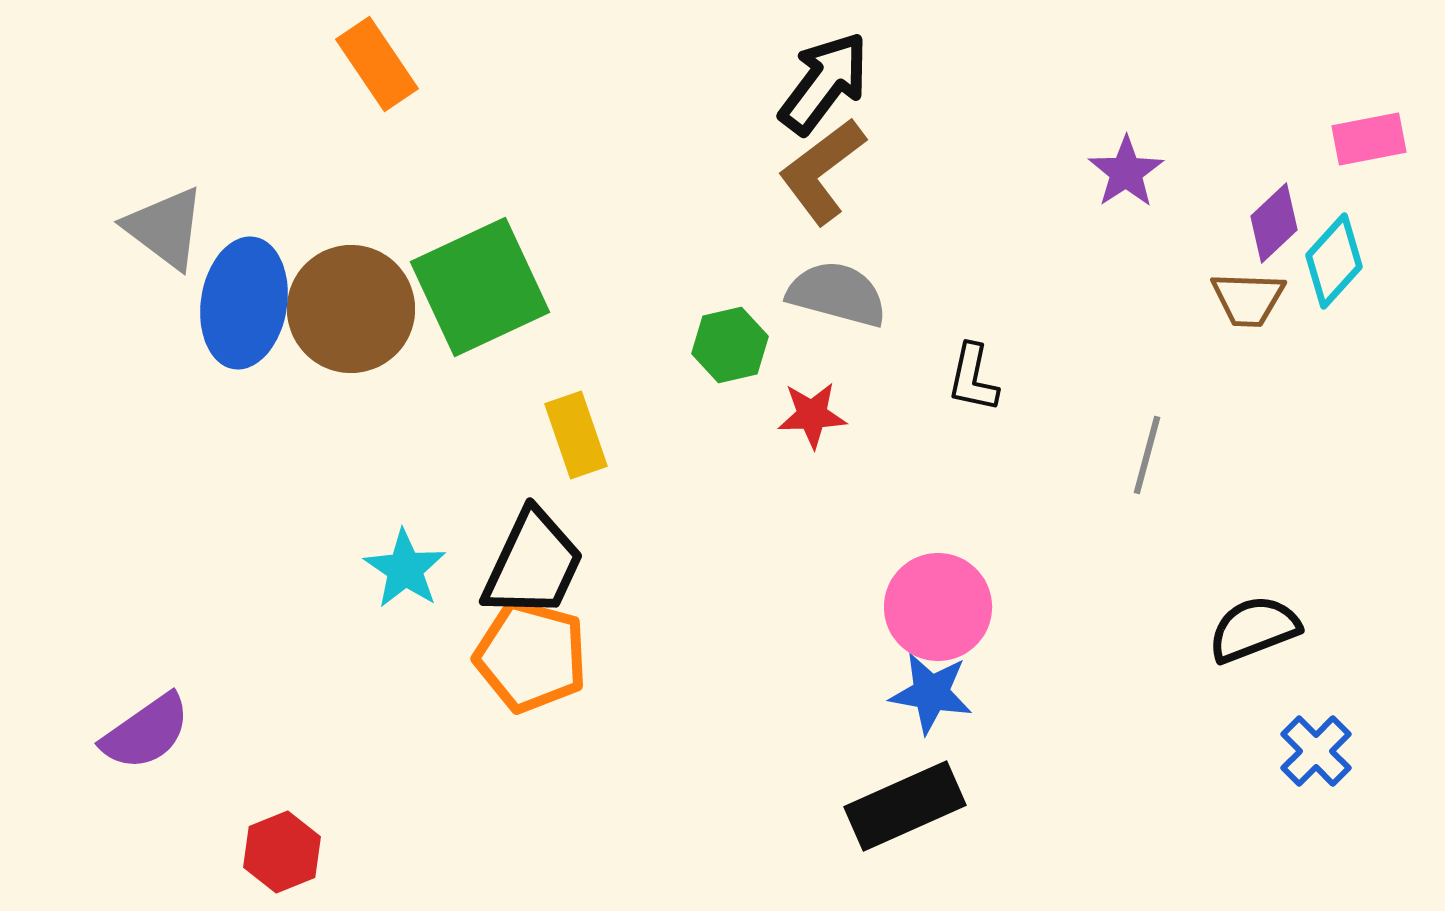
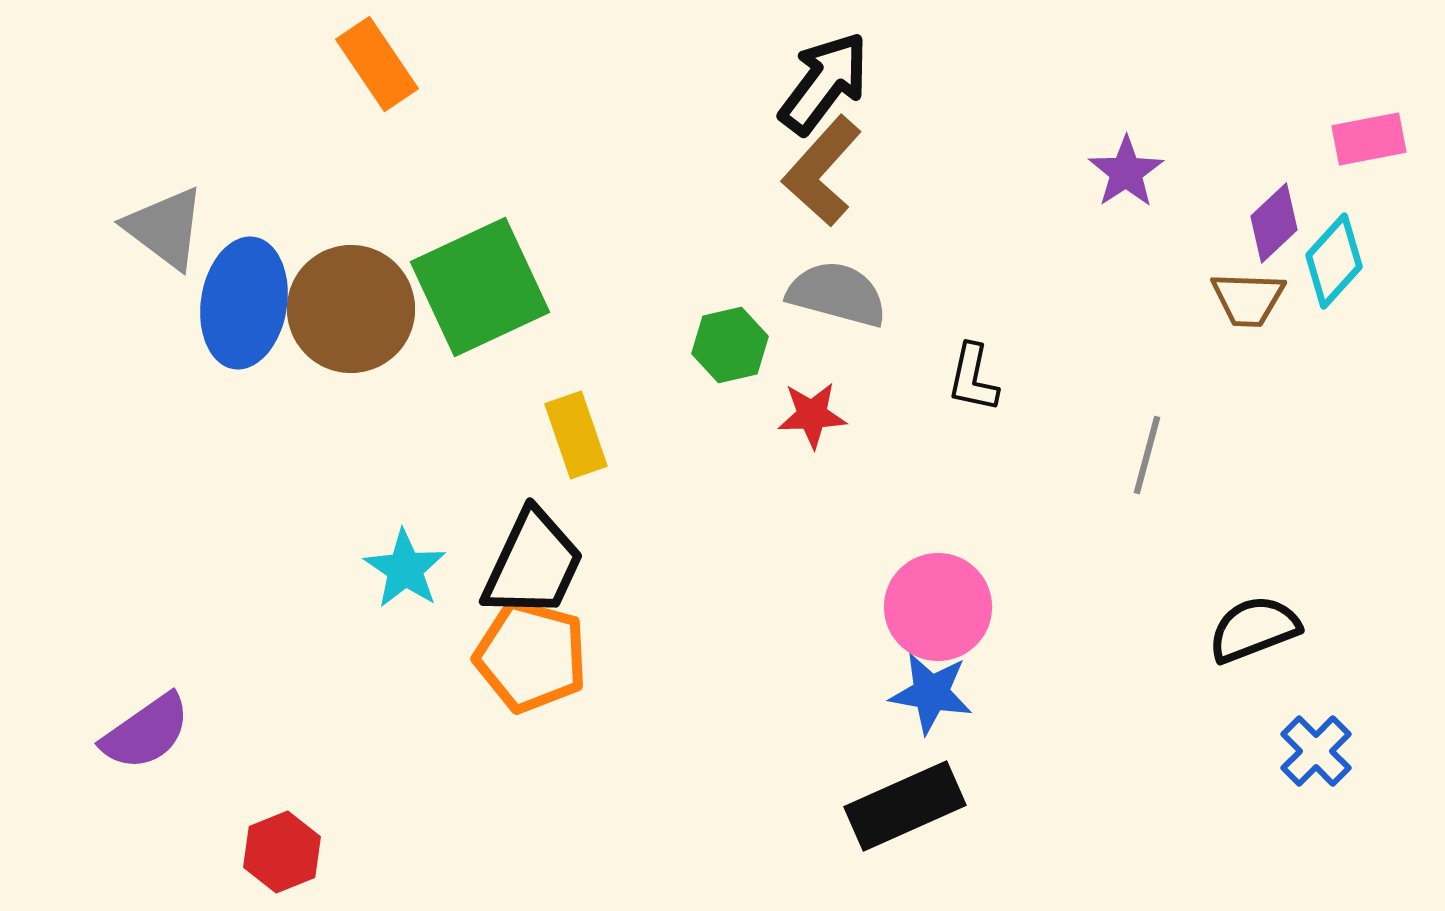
brown L-shape: rotated 11 degrees counterclockwise
